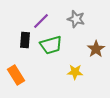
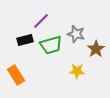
gray star: moved 15 px down
black rectangle: rotated 70 degrees clockwise
yellow star: moved 2 px right, 1 px up
